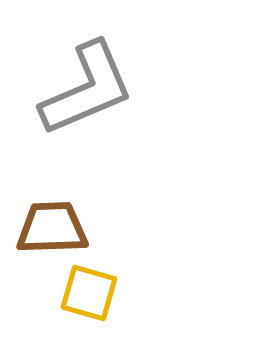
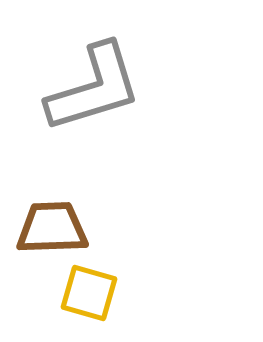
gray L-shape: moved 7 px right, 1 px up; rotated 6 degrees clockwise
